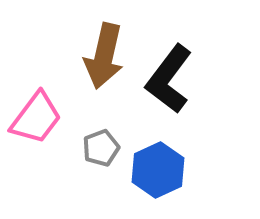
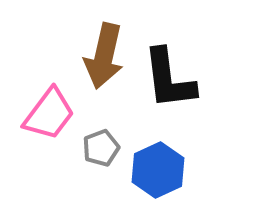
black L-shape: rotated 44 degrees counterclockwise
pink trapezoid: moved 13 px right, 4 px up
